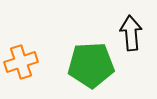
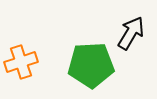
black arrow: rotated 36 degrees clockwise
